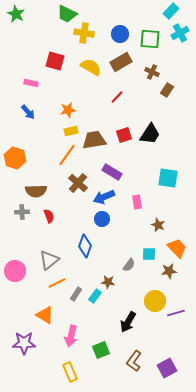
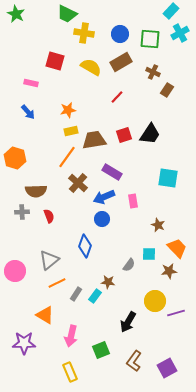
brown cross at (152, 72): moved 1 px right
orange line at (67, 155): moved 2 px down
pink rectangle at (137, 202): moved 4 px left, 1 px up
